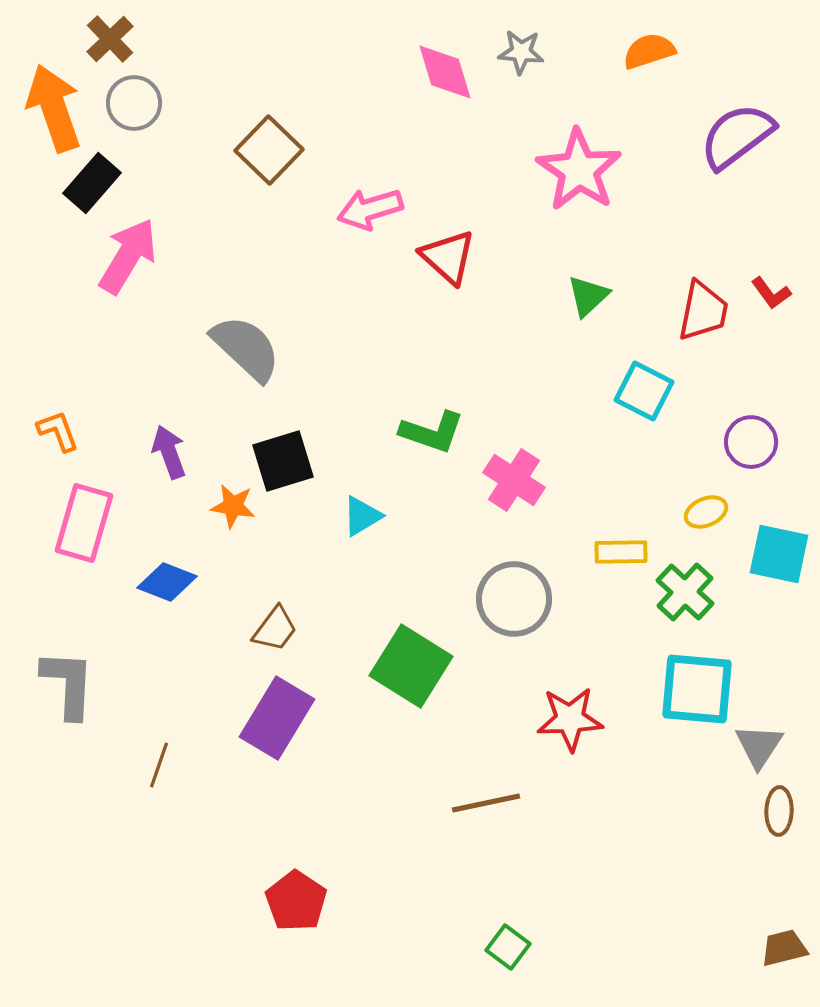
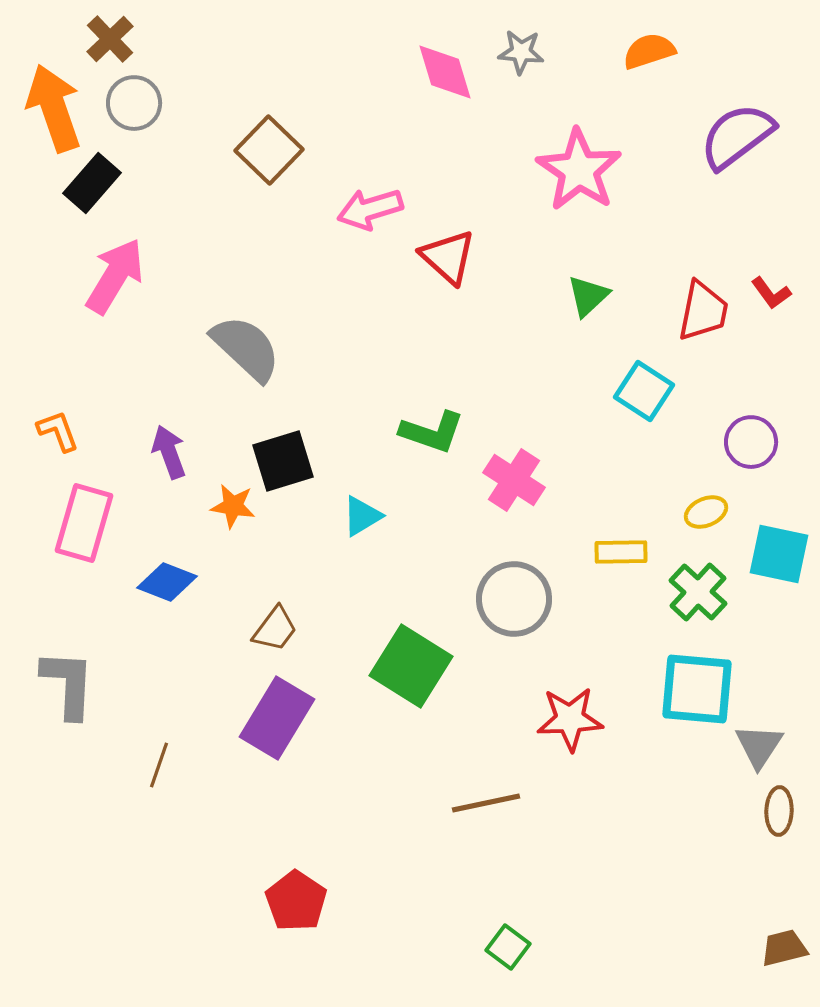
pink arrow at (128, 256): moved 13 px left, 20 px down
cyan square at (644, 391): rotated 6 degrees clockwise
green cross at (685, 592): moved 13 px right
